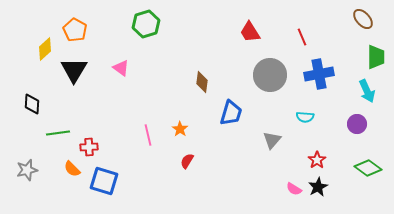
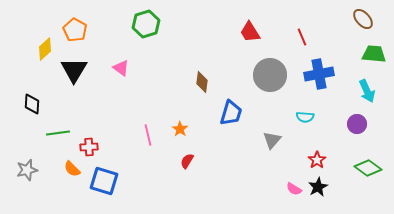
green trapezoid: moved 2 px left, 3 px up; rotated 85 degrees counterclockwise
